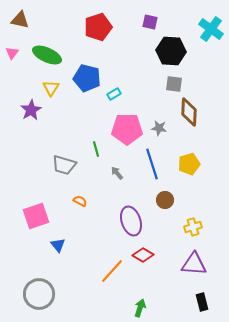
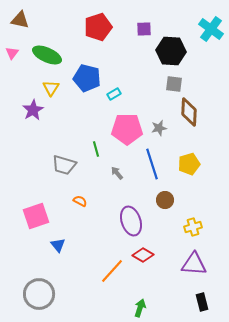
purple square: moved 6 px left, 7 px down; rotated 14 degrees counterclockwise
purple star: moved 2 px right
gray star: rotated 21 degrees counterclockwise
